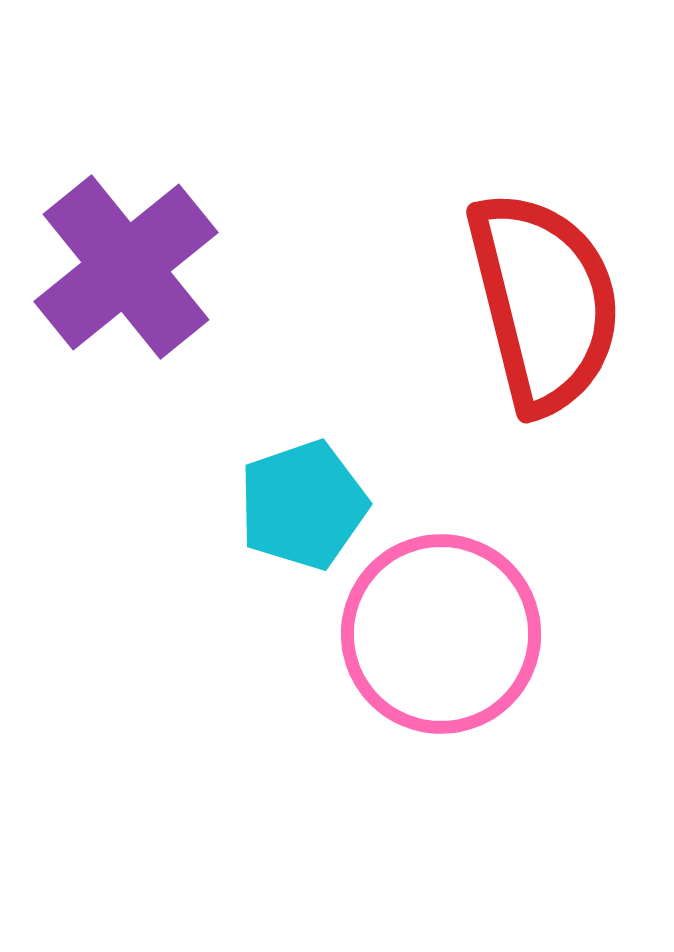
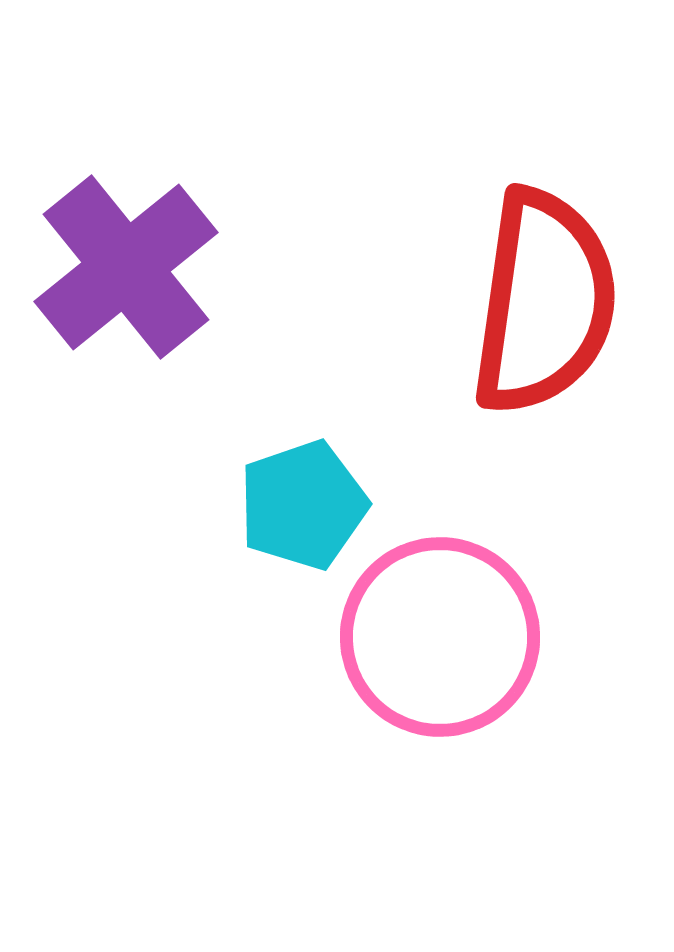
red semicircle: rotated 22 degrees clockwise
pink circle: moved 1 px left, 3 px down
